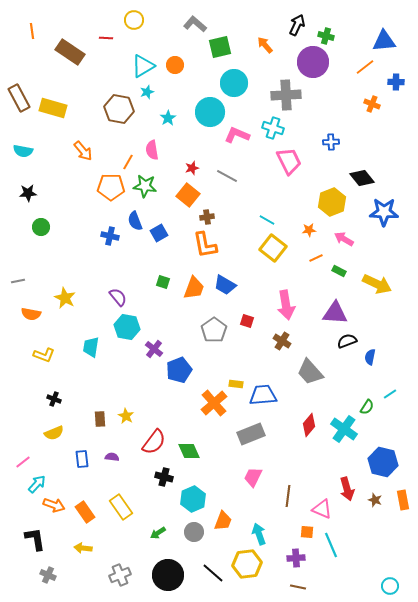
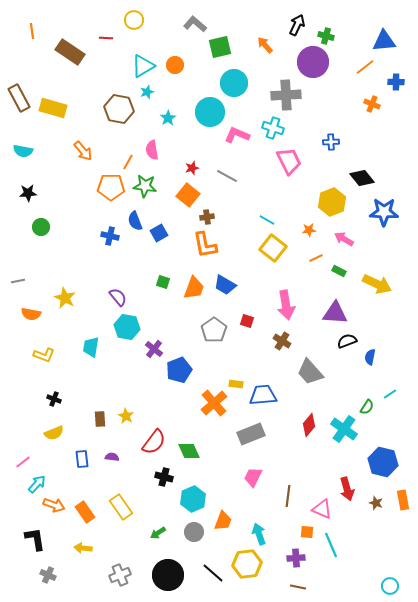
brown star at (375, 500): moved 1 px right, 3 px down
